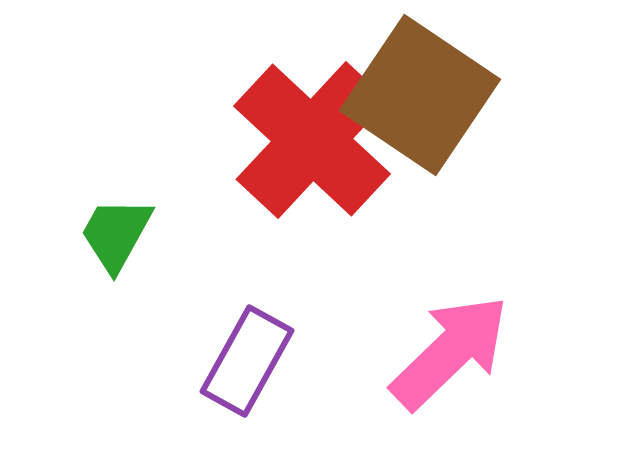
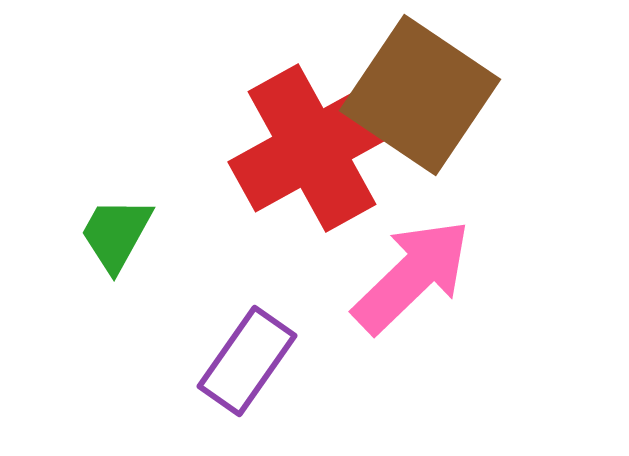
red cross: moved 8 px down; rotated 18 degrees clockwise
pink arrow: moved 38 px left, 76 px up
purple rectangle: rotated 6 degrees clockwise
